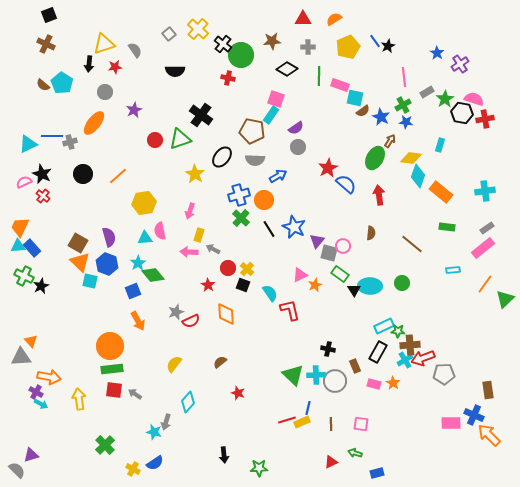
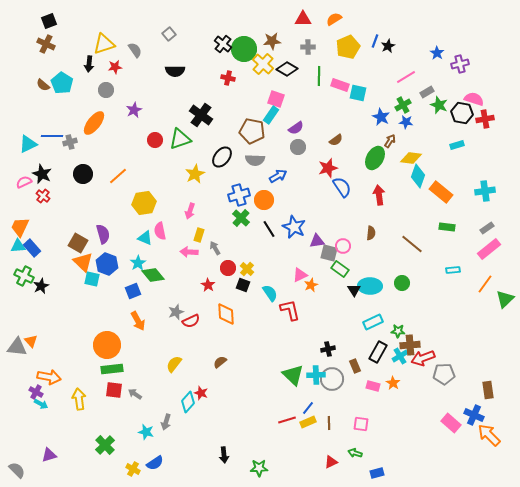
black square at (49, 15): moved 6 px down
yellow cross at (198, 29): moved 65 px right, 35 px down
blue line at (375, 41): rotated 56 degrees clockwise
green circle at (241, 55): moved 3 px right, 6 px up
purple cross at (460, 64): rotated 18 degrees clockwise
pink line at (404, 77): moved 2 px right; rotated 66 degrees clockwise
gray circle at (105, 92): moved 1 px right, 2 px up
cyan square at (355, 98): moved 3 px right, 5 px up
green star at (445, 99): moved 6 px left, 6 px down; rotated 18 degrees counterclockwise
brown semicircle at (363, 111): moved 27 px left, 29 px down
cyan rectangle at (440, 145): moved 17 px right; rotated 56 degrees clockwise
red star at (328, 168): rotated 12 degrees clockwise
yellow star at (195, 174): rotated 12 degrees clockwise
blue semicircle at (346, 184): moved 4 px left, 3 px down; rotated 15 degrees clockwise
purple semicircle at (109, 237): moved 6 px left, 3 px up
cyan triangle at (145, 238): rotated 28 degrees clockwise
purple triangle at (317, 241): rotated 42 degrees clockwise
pink rectangle at (483, 248): moved 6 px right, 1 px down
gray arrow at (213, 249): moved 2 px right, 1 px up; rotated 32 degrees clockwise
orange triangle at (80, 262): moved 3 px right
green rectangle at (340, 274): moved 5 px up
cyan square at (90, 281): moved 2 px right, 2 px up
orange star at (315, 285): moved 4 px left
cyan rectangle at (384, 326): moved 11 px left, 4 px up
orange circle at (110, 346): moved 3 px left, 1 px up
black cross at (328, 349): rotated 24 degrees counterclockwise
gray triangle at (21, 357): moved 4 px left, 10 px up; rotated 10 degrees clockwise
cyan cross at (405, 360): moved 5 px left, 4 px up
gray circle at (335, 381): moved 3 px left, 2 px up
pink rectangle at (374, 384): moved 1 px left, 2 px down
red star at (238, 393): moved 37 px left
blue line at (308, 408): rotated 24 degrees clockwise
yellow rectangle at (302, 422): moved 6 px right
pink rectangle at (451, 423): rotated 42 degrees clockwise
brown line at (331, 424): moved 2 px left, 1 px up
cyan star at (154, 432): moved 8 px left
purple triangle at (31, 455): moved 18 px right
